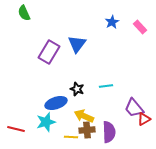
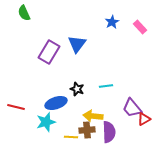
purple trapezoid: moved 2 px left
yellow arrow: moved 9 px right; rotated 18 degrees counterclockwise
red line: moved 22 px up
